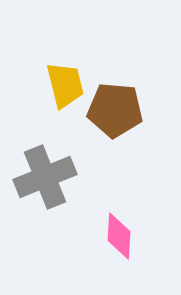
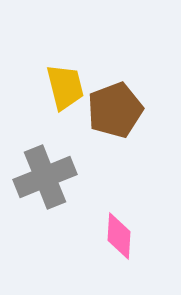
yellow trapezoid: moved 2 px down
brown pentagon: rotated 26 degrees counterclockwise
